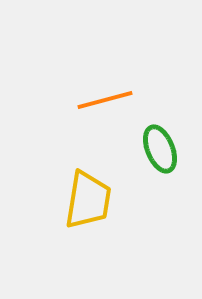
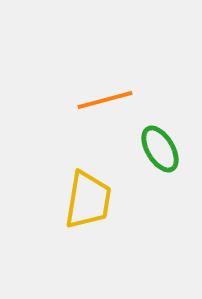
green ellipse: rotated 9 degrees counterclockwise
